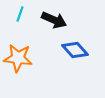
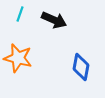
blue diamond: moved 6 px right, 17 px down; rotated 52 degrees clockwise
orange star: rotated 8 degrees clockwise
